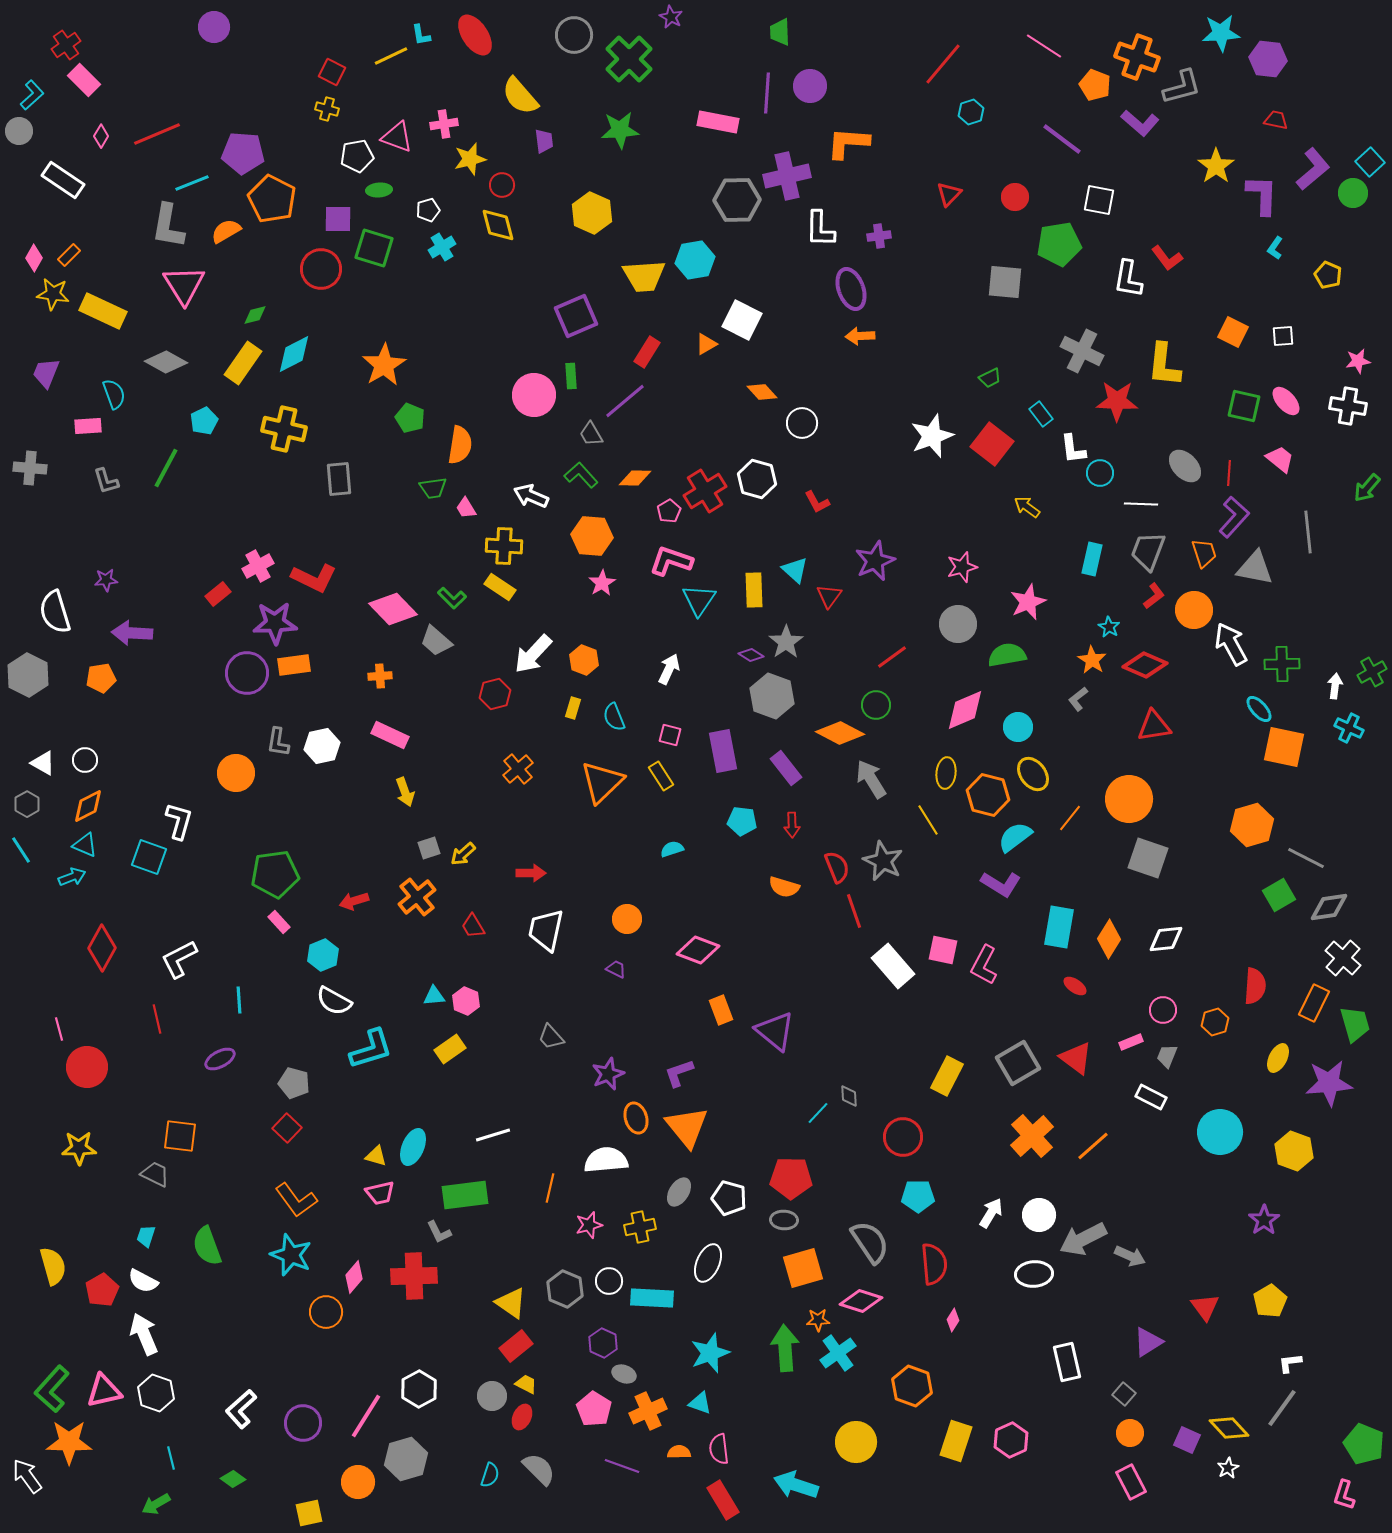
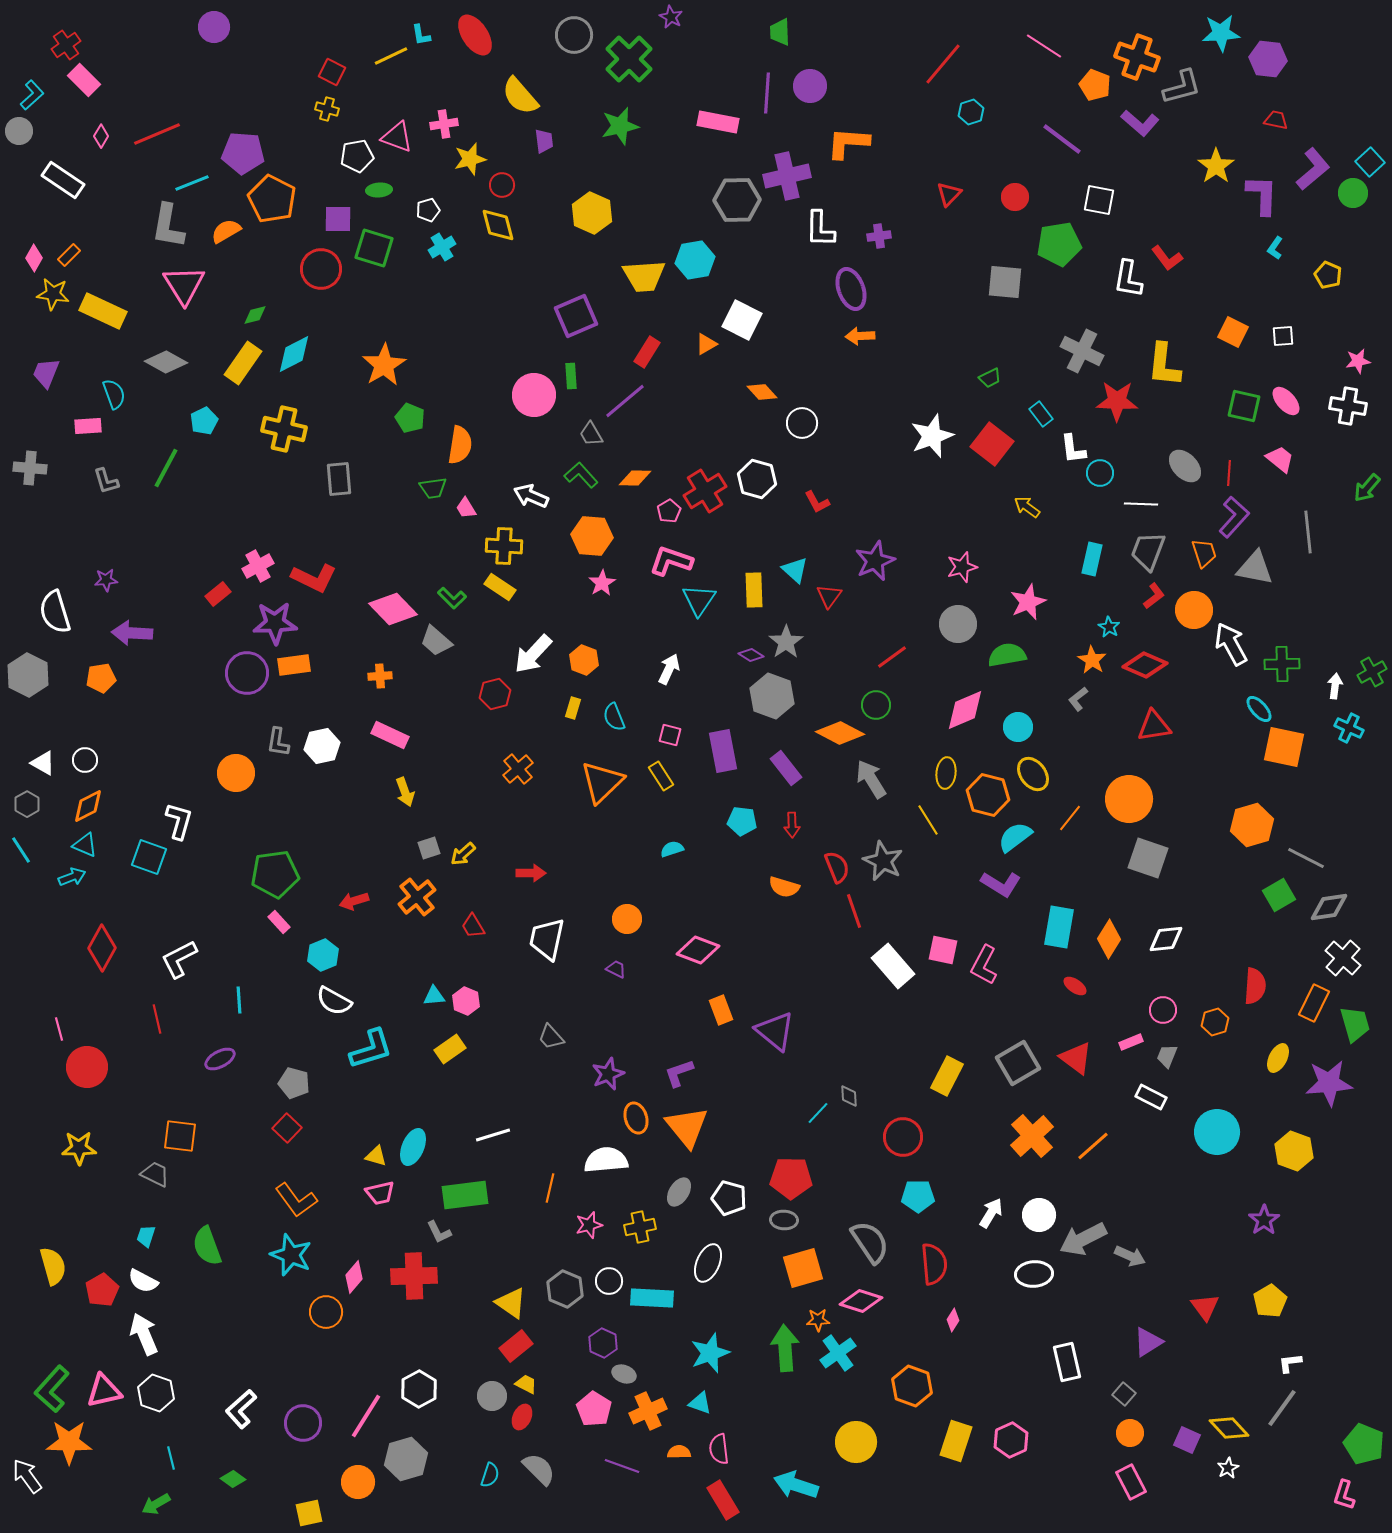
green star at (620, 130): moved 4 px up; rotated 9 degrees counterclockwise
white trapezoid at (546, 930): moved 1 px right, 9 px down
cyan circle at (1220, 1132): moved 3 px left
